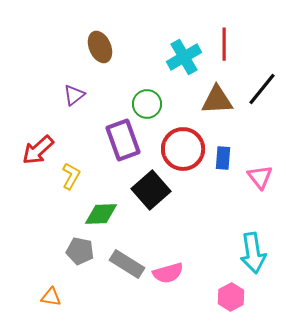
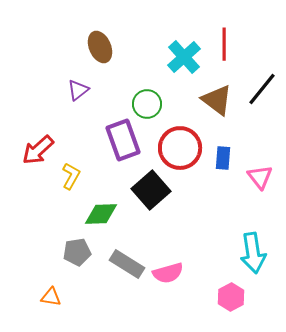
cyan cross: rotated 12 degrees counterclockwise
purple triangle: moved 4 px right, 5 px up
brown triangle: rotated 40 degrees clockwise
red circle: moved 3 px left, 1 px up
gray pentagon: moved 3 px left, 1 px down; rotated 20 degrees counterclockwise
